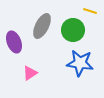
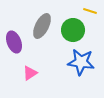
blue star: moved 1 px right, 1 px up
